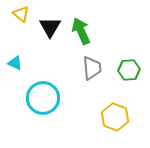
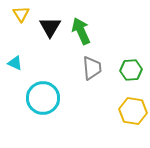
yellow triangle: rotated 18 degrees clockwise
green hexagon: moved 2 px right
yellow hexagon: moved 18 px right, 6 px up; rotated 12 degrees counterclockwise
